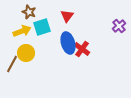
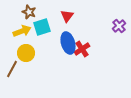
red cross: rotated 21 degrees clockwise
brown line: moved 5 px down
